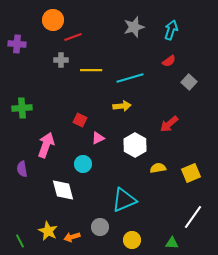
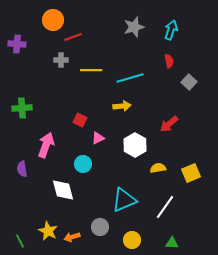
red semicircle: rotated 64 degrees counterclockwise
white line: moved 28 px left, 10 px up
